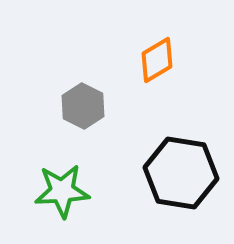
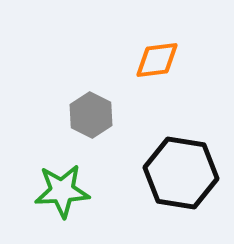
orange diamond: rotated 24 degrees clockwise
gray hexagon: moved 8 px right, 9 px down
